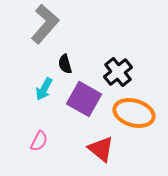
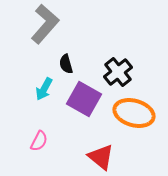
black semicircle: moved 1 px right
red triangle: moved 8 px down
